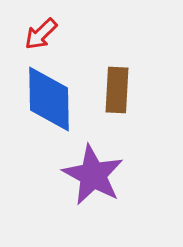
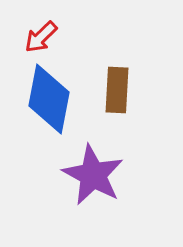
red arrow: moved 3 px down
blue diamond: rotated 12 degrees clockwise
